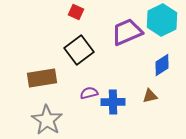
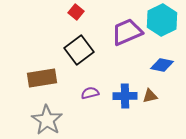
red square: rotated 14 degrees clockwise
blue diamond: rotated 45 degrees clockwise
purple semicircle: moved 1 px right
blue cross: moved 12 px right, 6 px up
